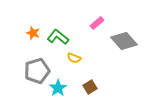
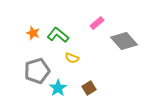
green L-shape: moved 2 px up
yellow semicircle: moved 2 px left
brown square: moved 1 px left, 1 px down
